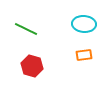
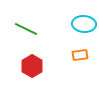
orange rectangle: moved 4 px left
red hexagon: rotated 15 degrees clockwise
